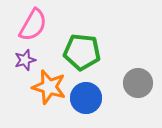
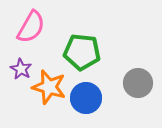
pink semicircle: moved 2 px left, 2 px down
purple star: moved 4 px left, 9 px down; rotated 25 degrees counterclockwise
